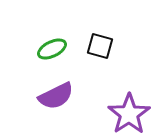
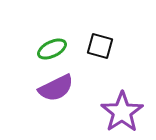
purple semicircle: moved 8 px up
purple star: moved 7 px left, 2 px up
